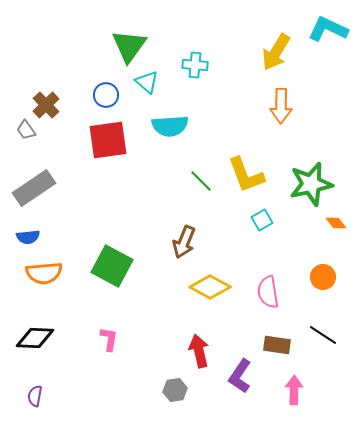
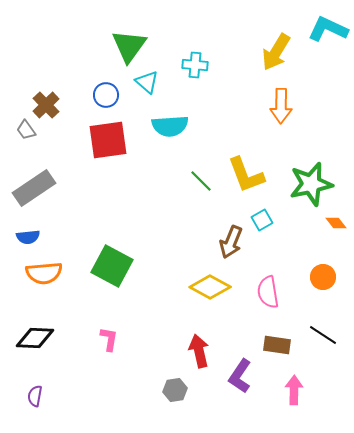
brown arrow: moved 47 px right
